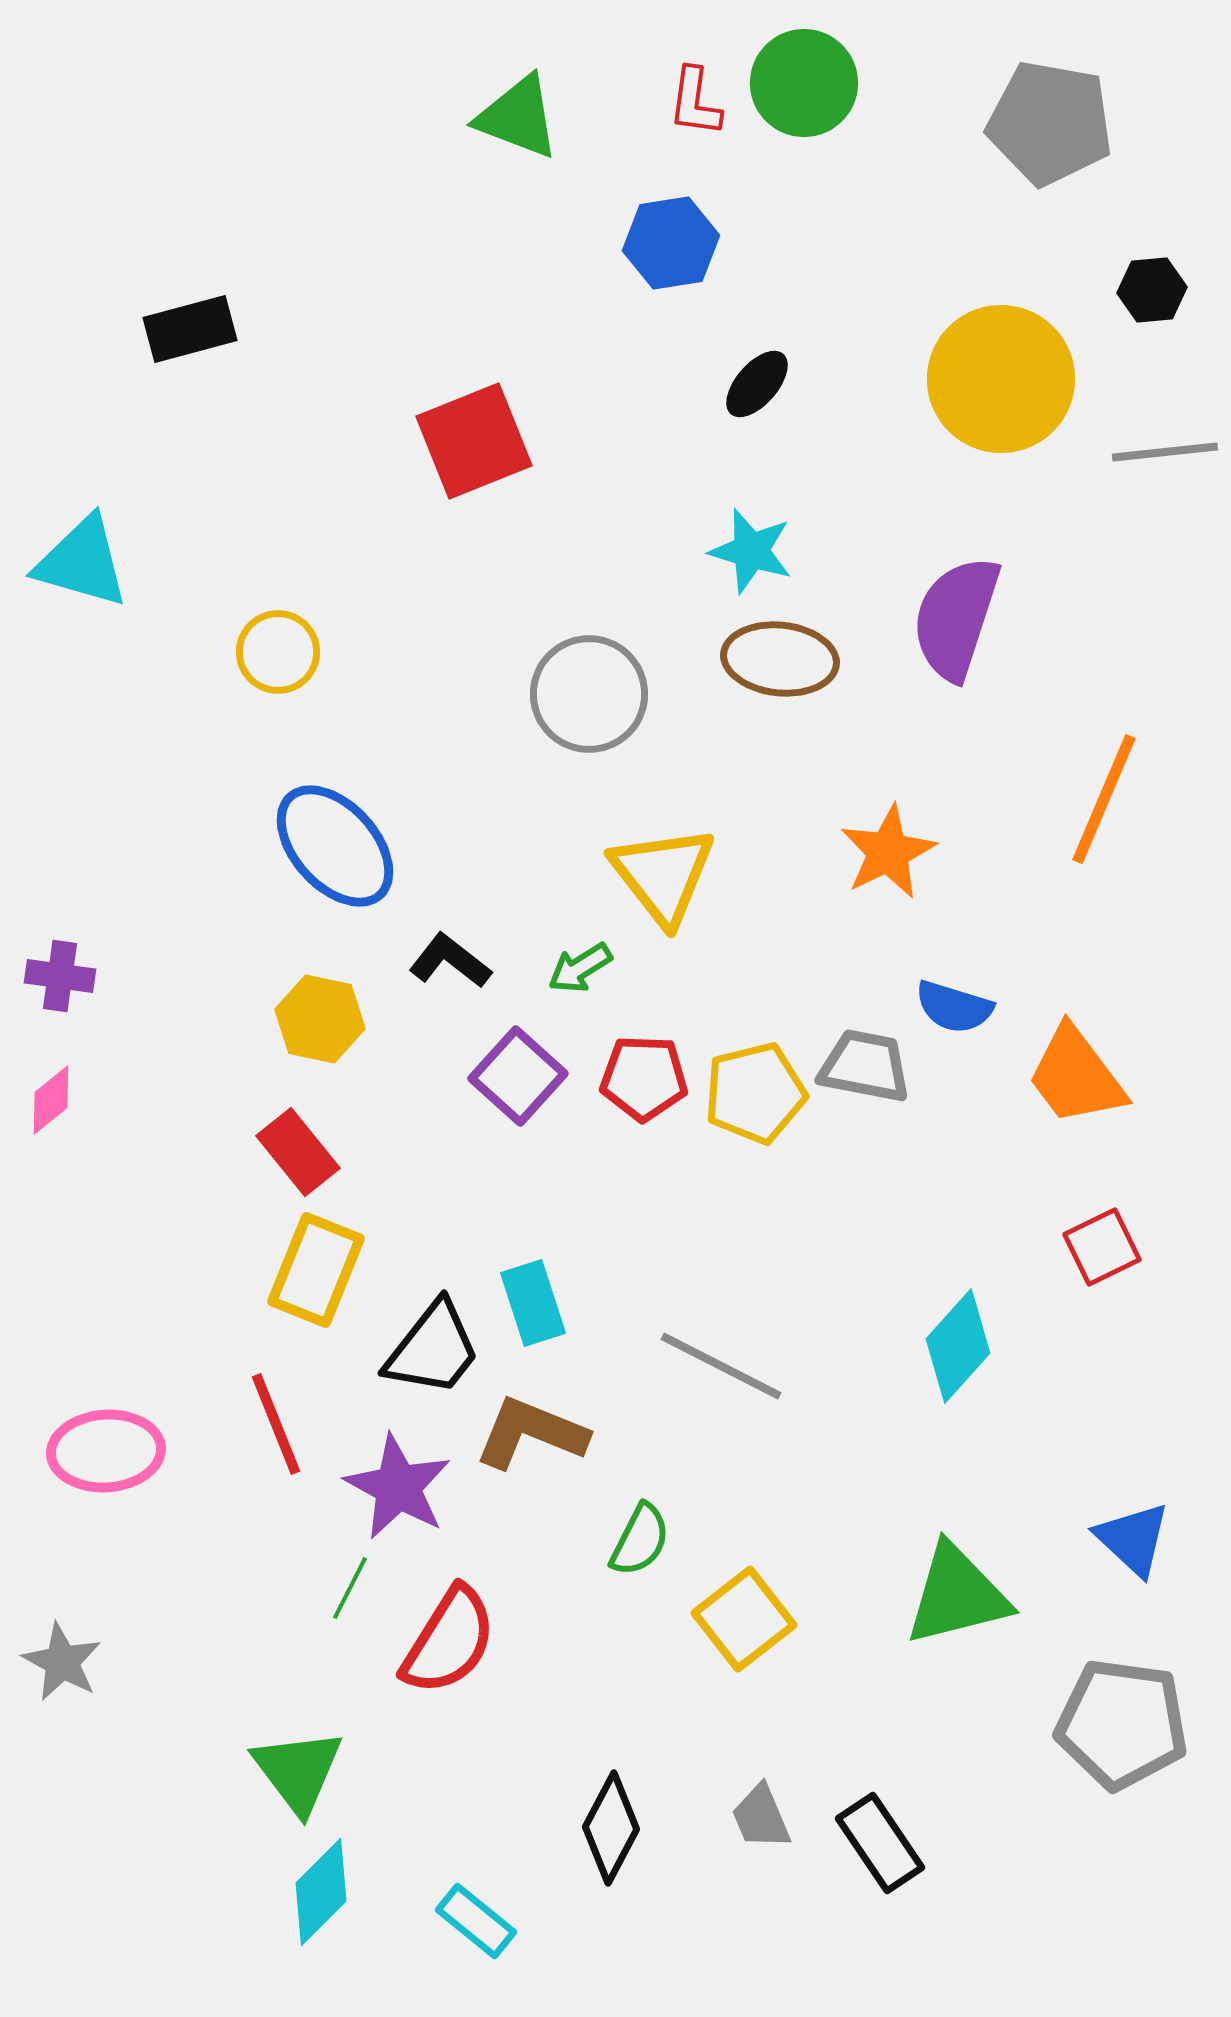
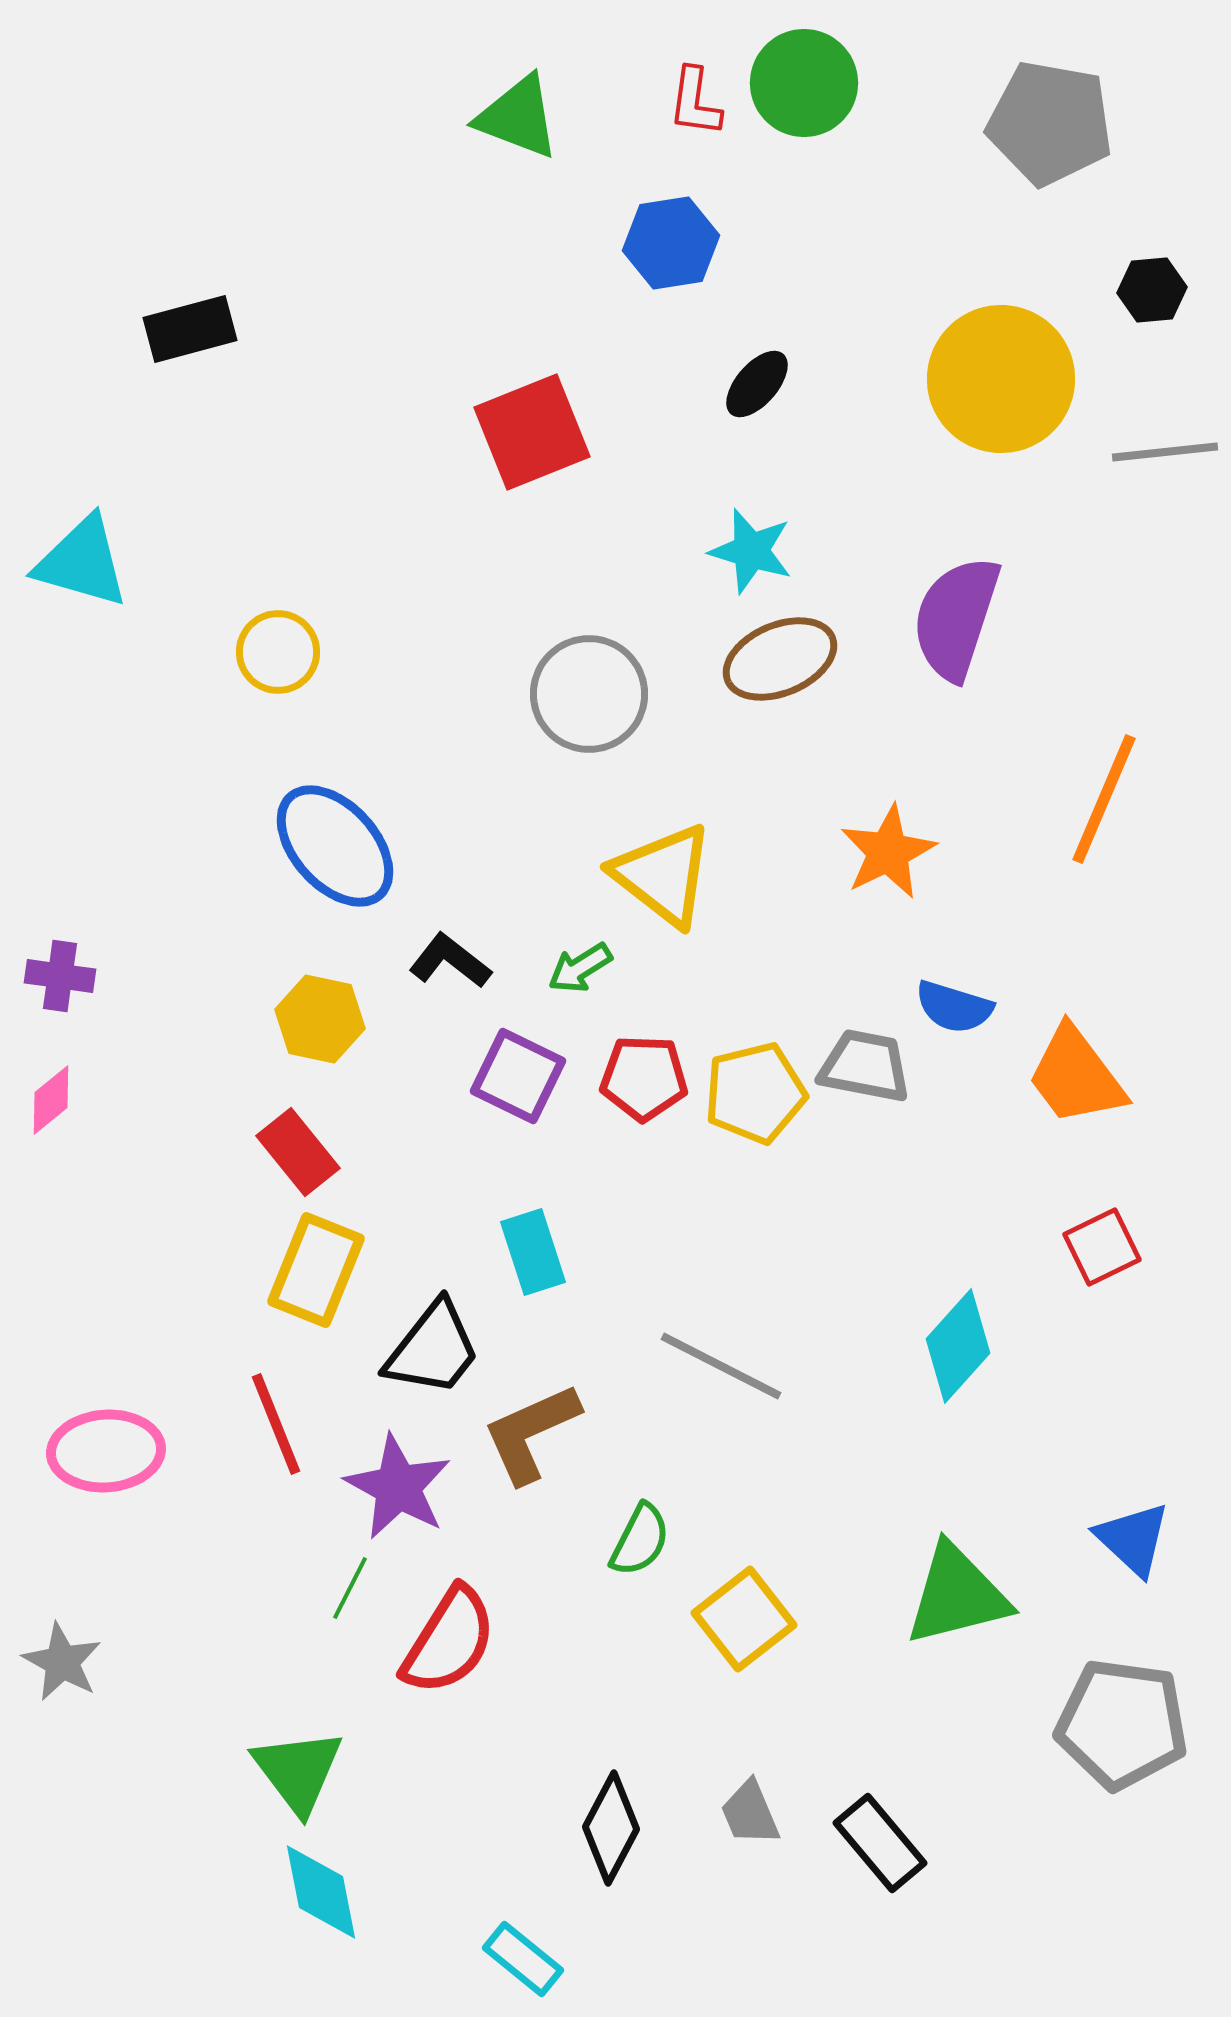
red square at (474, 441): moved 58 px right, 9 px up
brown ellipse at (780, 659): rotated 29 degrees counterclockwise
yellow triangle at (663, 875): rotated 14 degrees counterclockwise
purple square at (518, 1076): rotated 16 degrees counterclockwise
cyan rectangle at (533, 1303): moved 51 px up
brown L-shape at (531, 1433): rotated 46 degrees counterclockwise
gray trapezoid at (761, 1817): moved 11 px left, 4 px up
black rectangle at (880, 1843): rotated 6 degrees counterclockwise
cyan diamond at (321, 1892): rotated 56 degrees counterclockwise
cyan rectangle at (476, 1921): moved 47 px right, 38 px down
